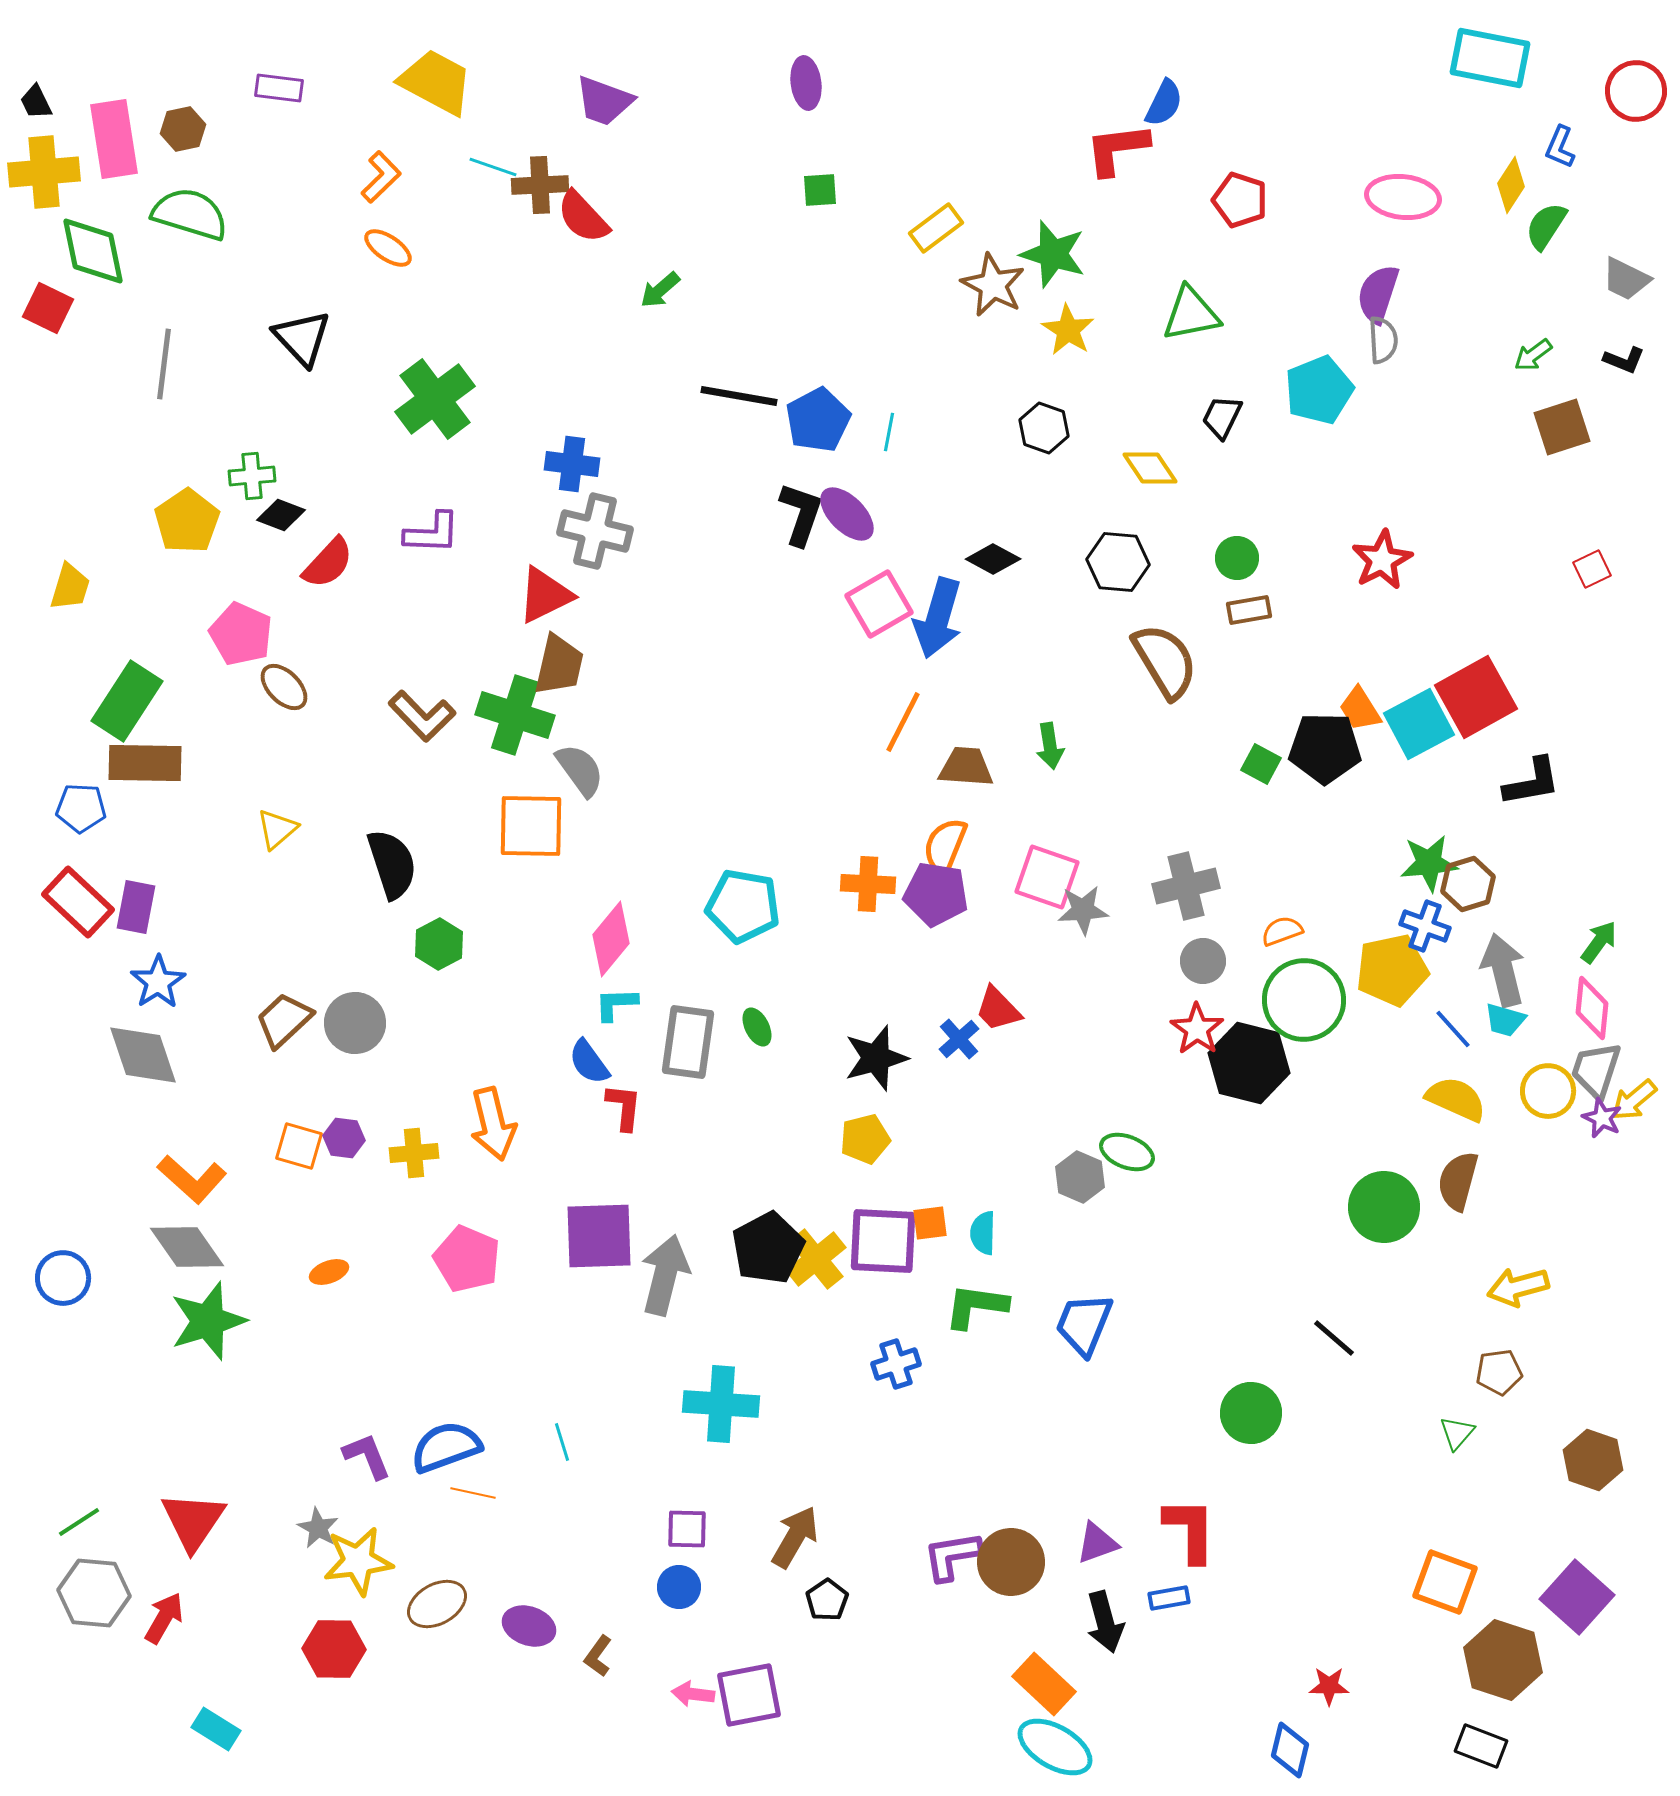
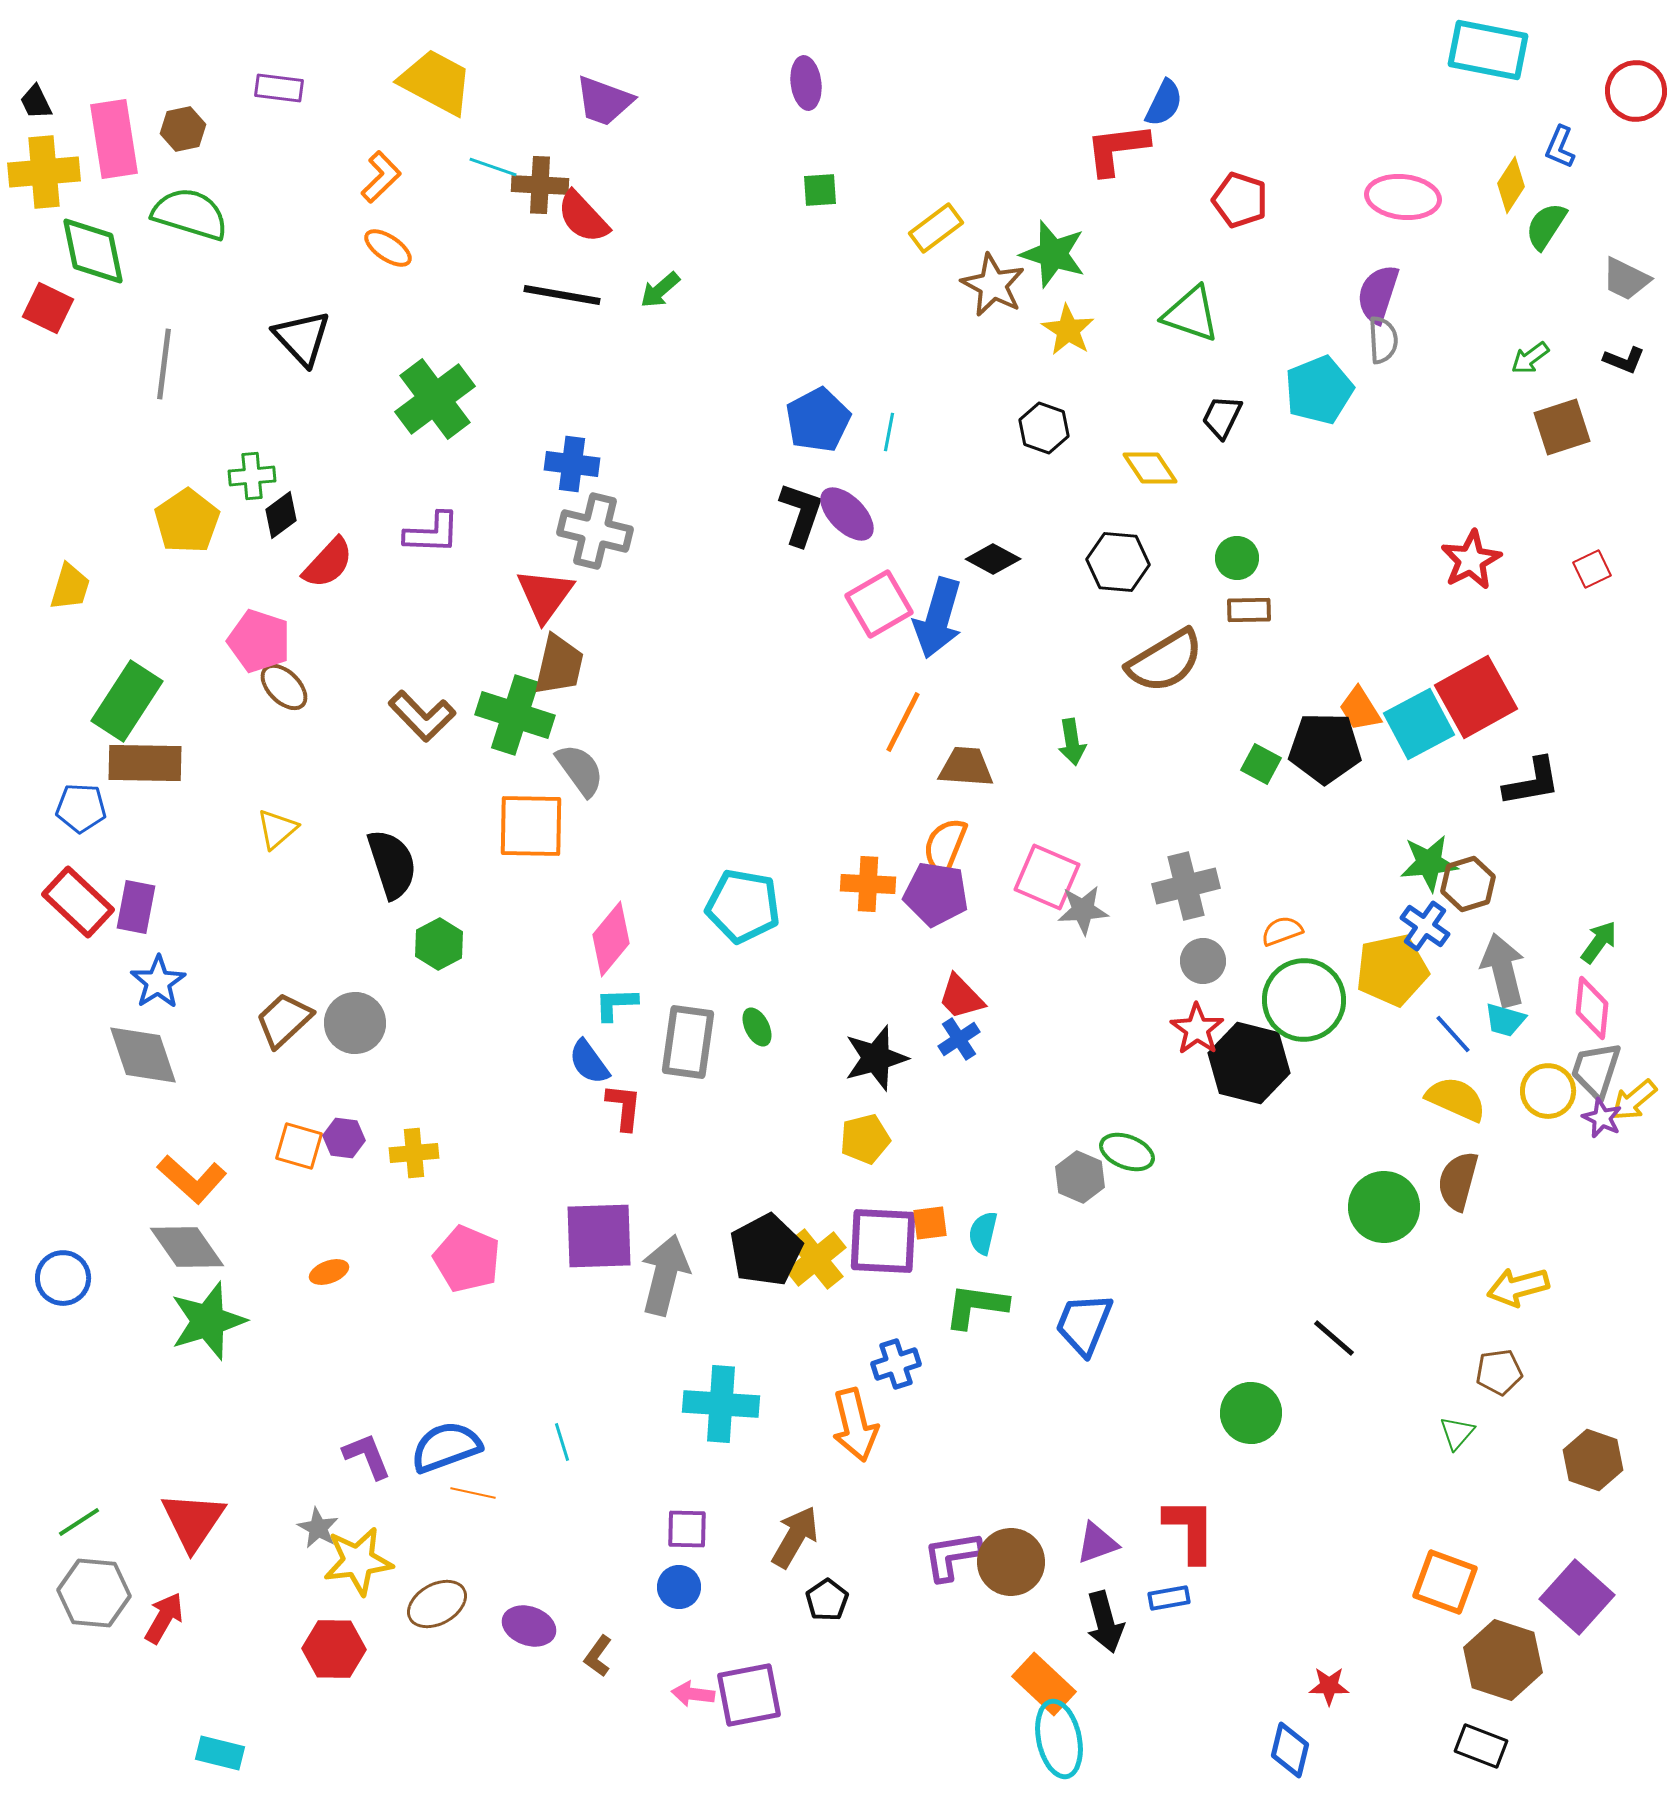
cyan rectangle at (1490, 58): moved 2 px left, 8 px up
brown cross at (540, 185): rotated 6 degrees clockwise
green triangle at (1191, 314): rotated 30 degrees clockwise
green arrow at (1533, 355): moved 3 px left, 3 px down
black line at (739, 396): moved 177 px left, 101 px up
black diamond at (281, 515): rotated 57 degrees counterclockwise
red star at (1382, 560): moved 89 px right
red triangle at (545, 595): rotated 28 degrees counterclockwise
brown rectangle at (1249, 610): rotated 9 degrees clockwise
pink pentagon at (241, 634): moved 18 px right, 7 px down; rotated 6 degrees counterclockwise
brown semicircle at (1165, 661): rotated 90 degrees clockwise
green arrow at (1050, 746): moved 22 px right, 4 px up
pink square at (1047, 877): rotated 4 degrees clockwise
blue cross at (1425, 926): rotated 15 degrees clockwise
red trapezoid at (998, 1009): moved 37 px left, 12 px up
blue line at (1453, 1029): moved 5 px down
blue cross at (959, 1039): rotated 9 degrees clockwise
orange arrow at (493, 1124): moved 362 px right, 301 px down
cyan semicircle at (983, 1233): rotated 12 degrees clockwise
black pentagon at (768, 1248): moved 2 px left, 2 px down
cyan rectangle at (216, 1729): moved 4 px right, 24 px down; rotated 18 degrees counterclockwise
cyan ellipse at (1055, 1747): moved 4 px right, 8 px up; rotated 48 degrees clockwise
